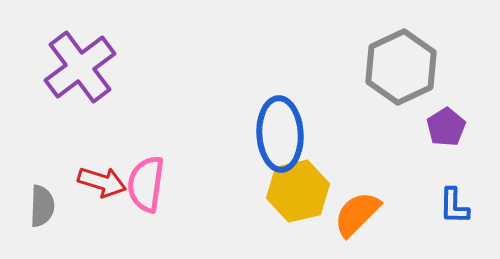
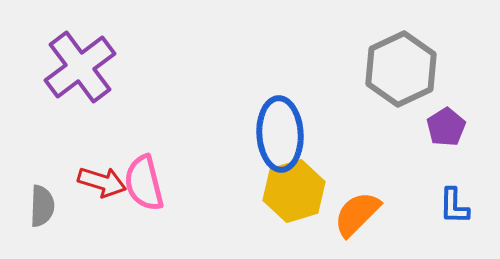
gray hexagon: moved 2 px down
pink semicircle: moved 2 px left, 1 px up; rotated 22 degrees counterclockwise
yellow hexagon: moved 4 px left; rotated 4 degrees counterclockwise
